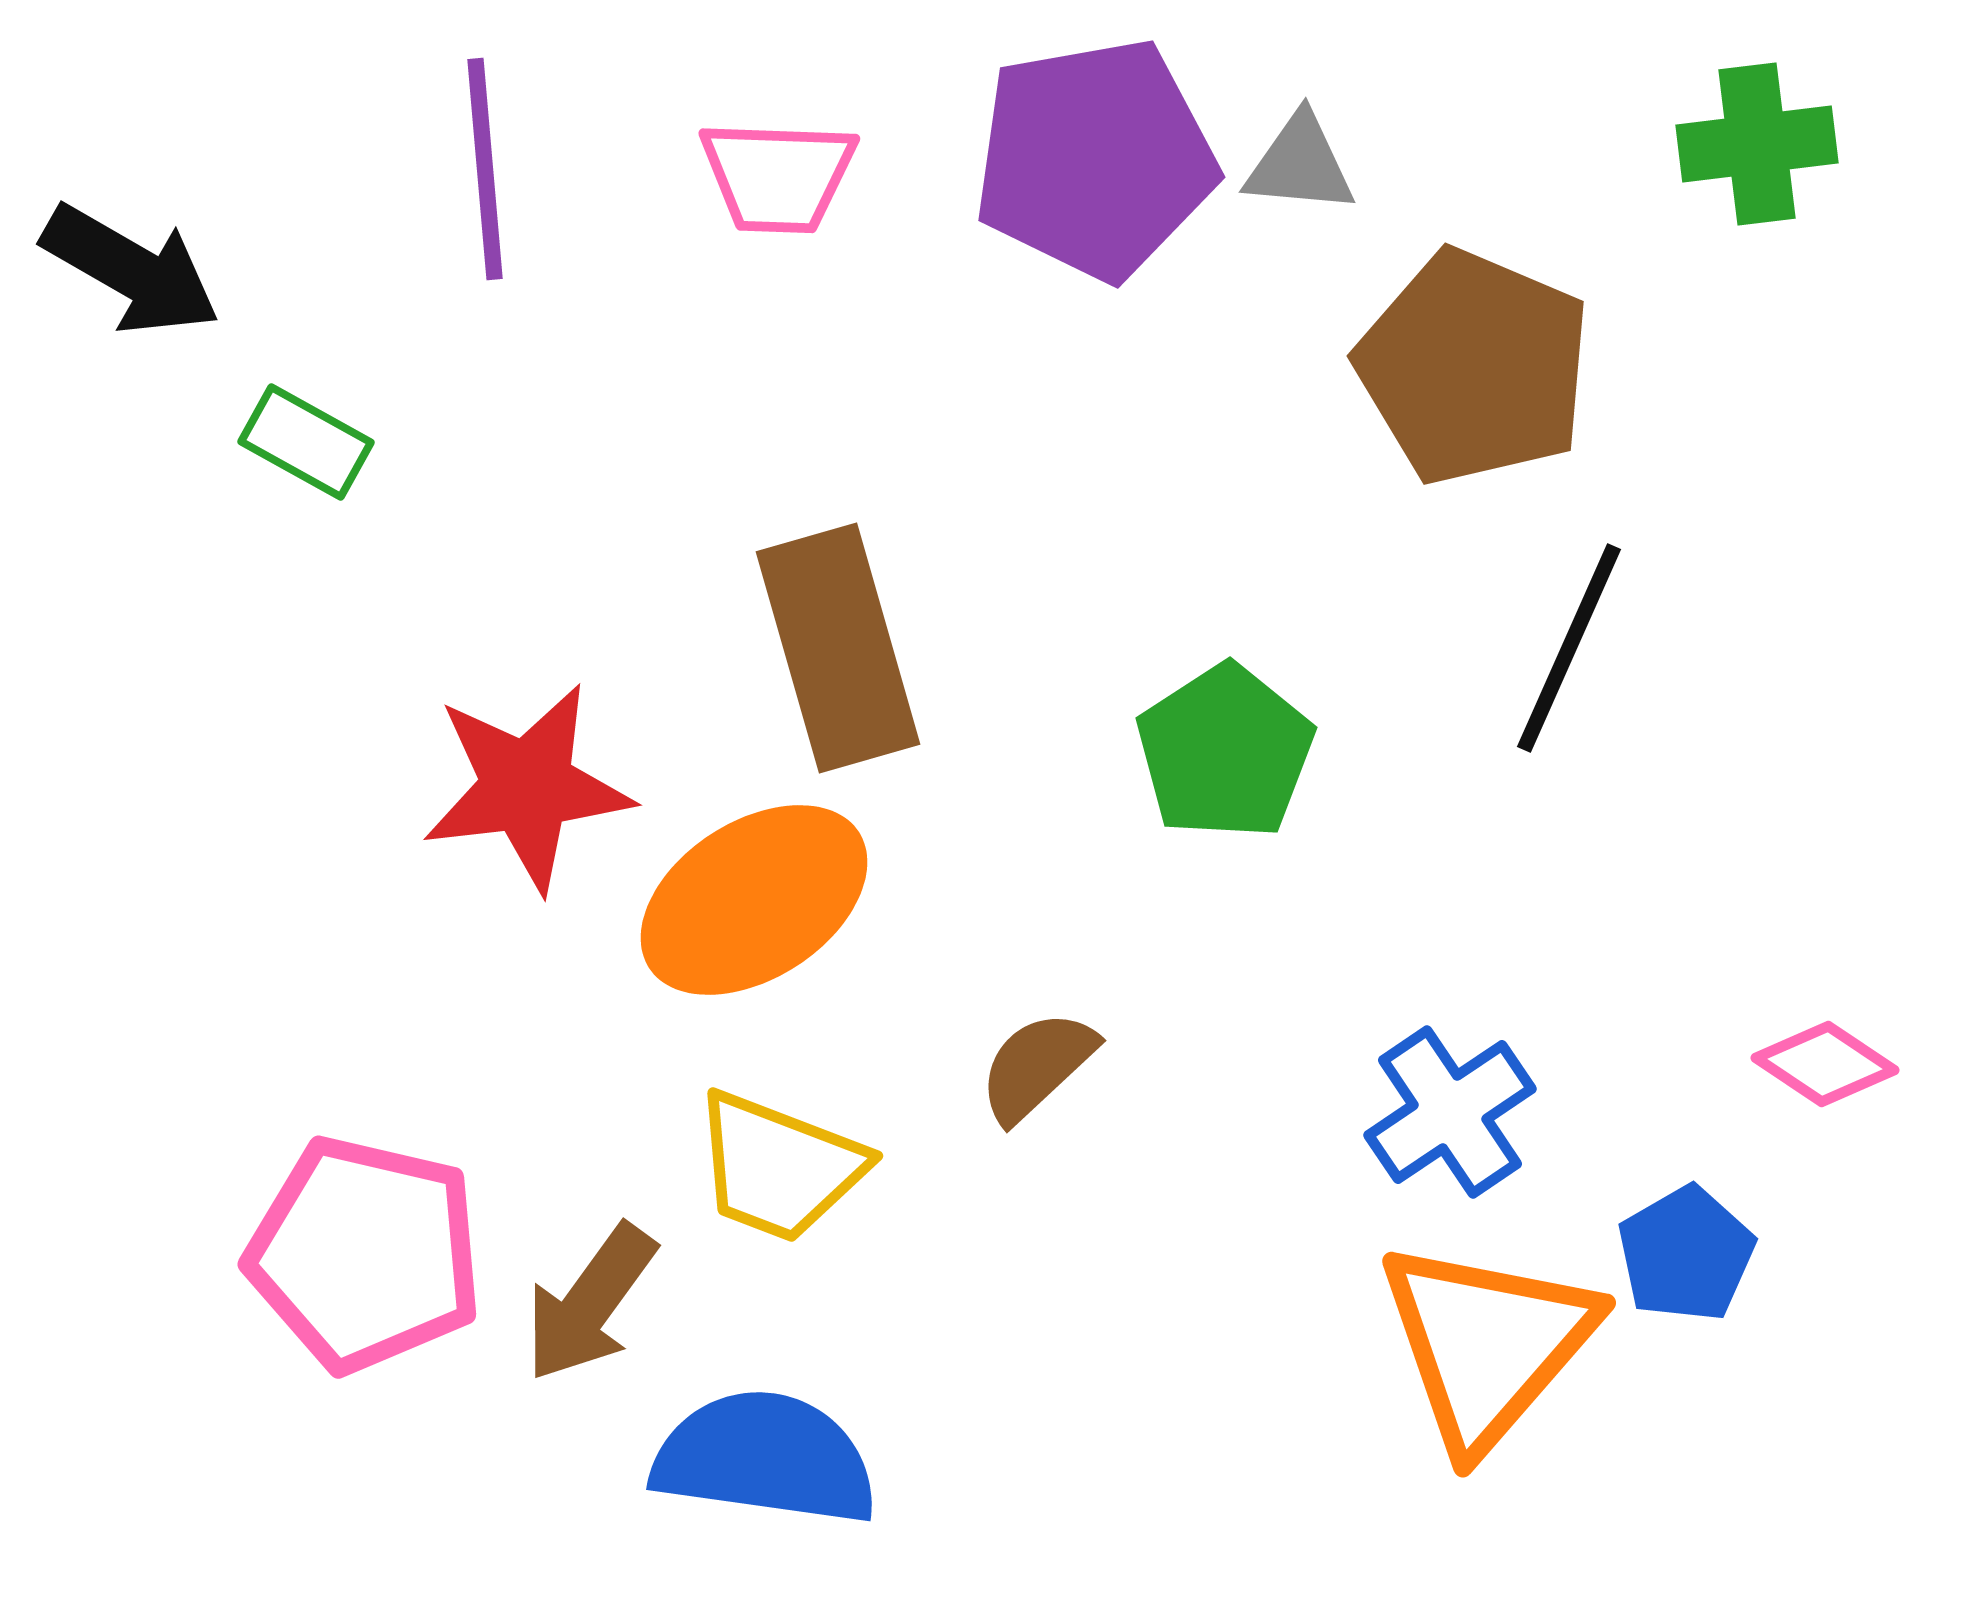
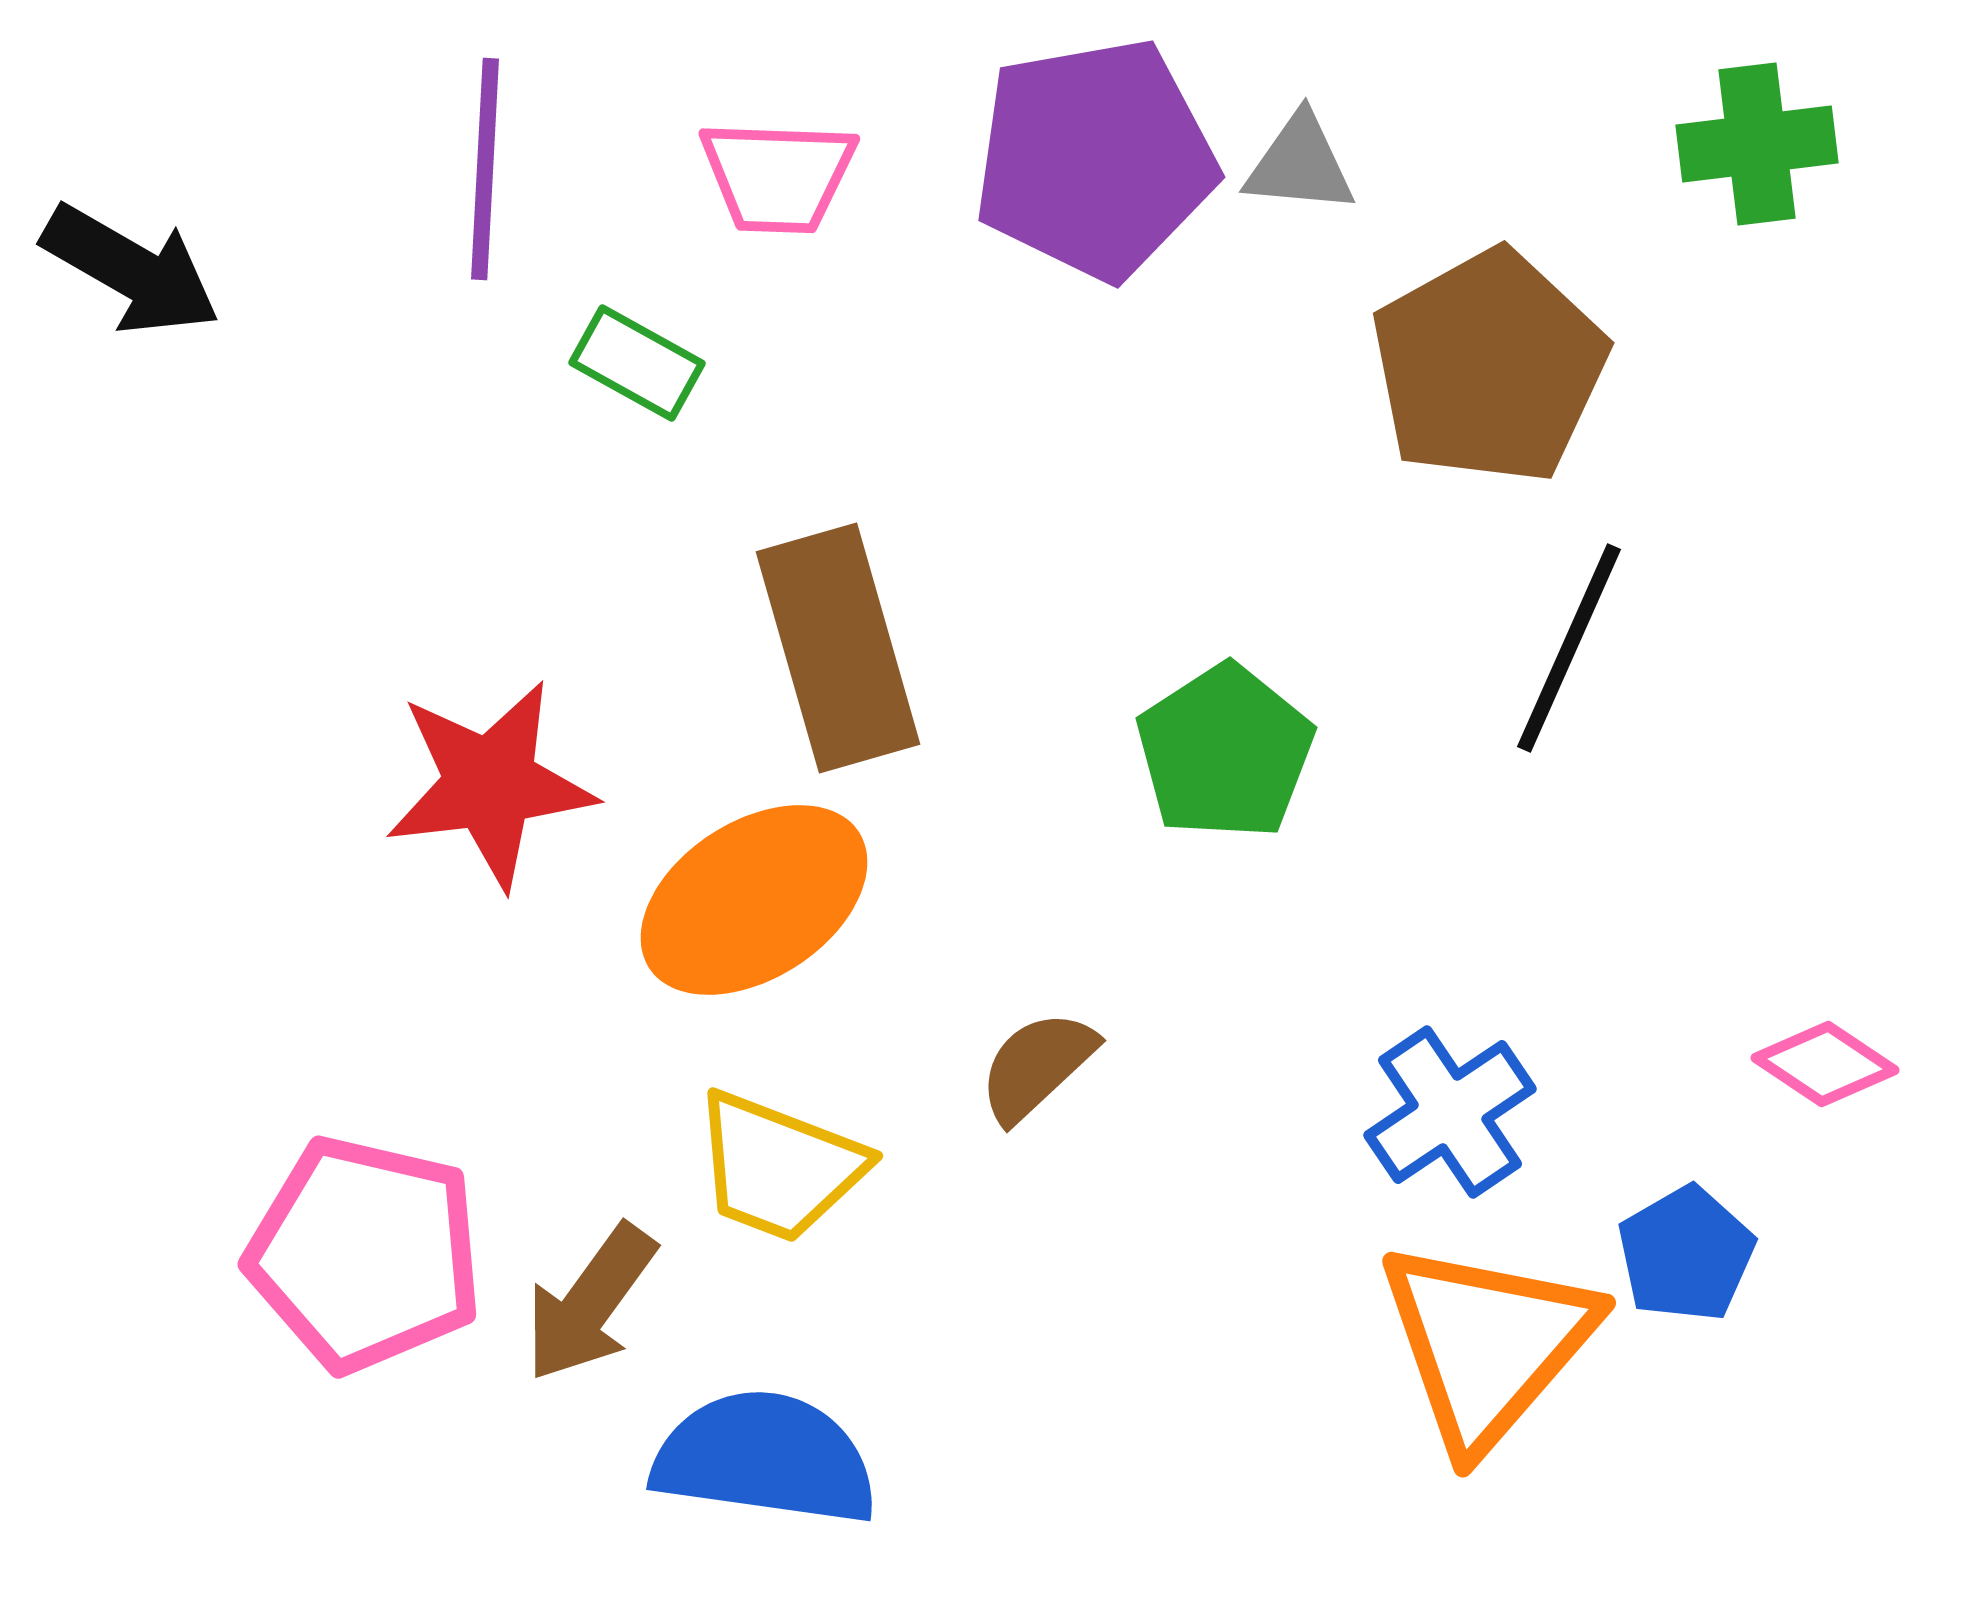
purple line: rotated 8 degrees clockwise
brown pentagon: moved 15 px right; rotated 20 degrees clockwise
green rectangle: moved 331 px right, 79 px up
red star: moved 37 px left, 3 px up
